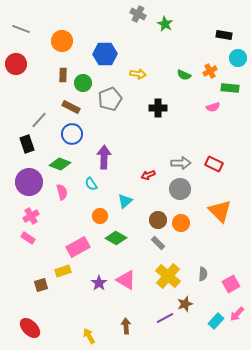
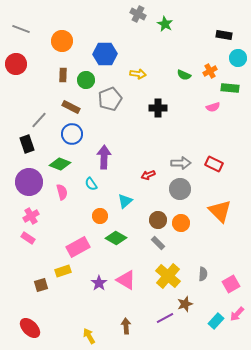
green circle at (83, 83): moved 3 px right, 3 px up
